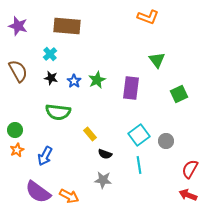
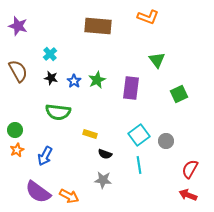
brown rectangle: moved 31 px right
yellow rectangle: rotated 32 degrees counterclockwise
